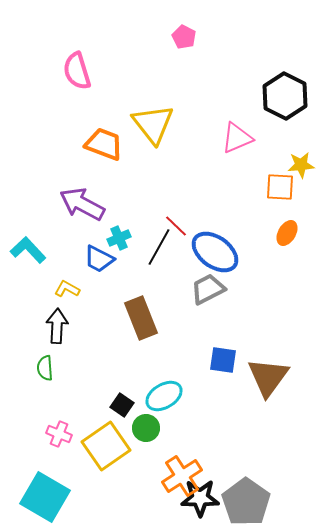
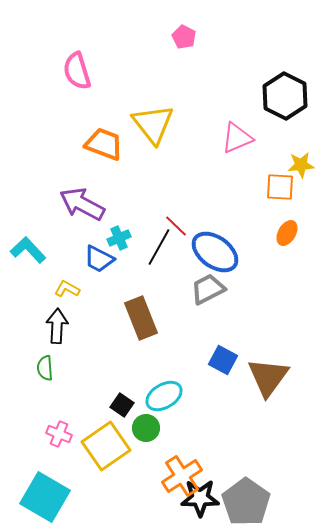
blue square: rotated 20 degrees clockwise
